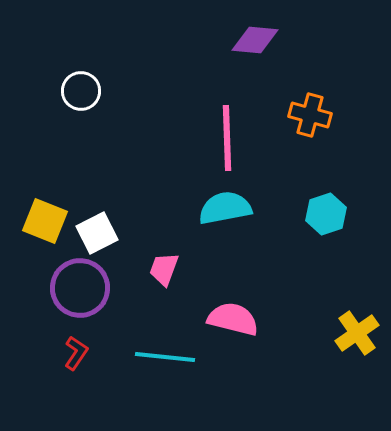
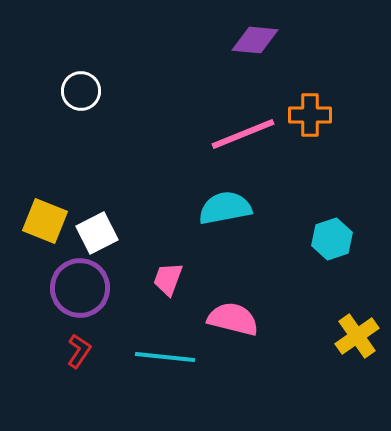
orange cross: rotated 15 degrees counterclockwise
pink line: moved 16 px right, 4 px up; rotated 70 degrees clockwise
cyan hexagon: moved 6 px right, 25 px down
pink trapezoid: moved 4 px right, 10 px down
yellow cross: moved 3 px down
red L-shape: moved 3 px right, 2 px up
